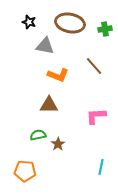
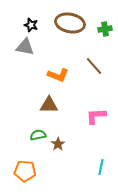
black star: moved 2 px right, 3 px down
gray triangle: moved 20 px left, 1 px down
